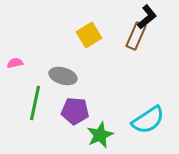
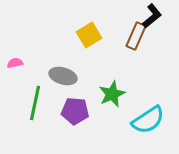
black L-shape: moved 5 px right, 1 px up
green star: moved 12 px right, 41 px up
